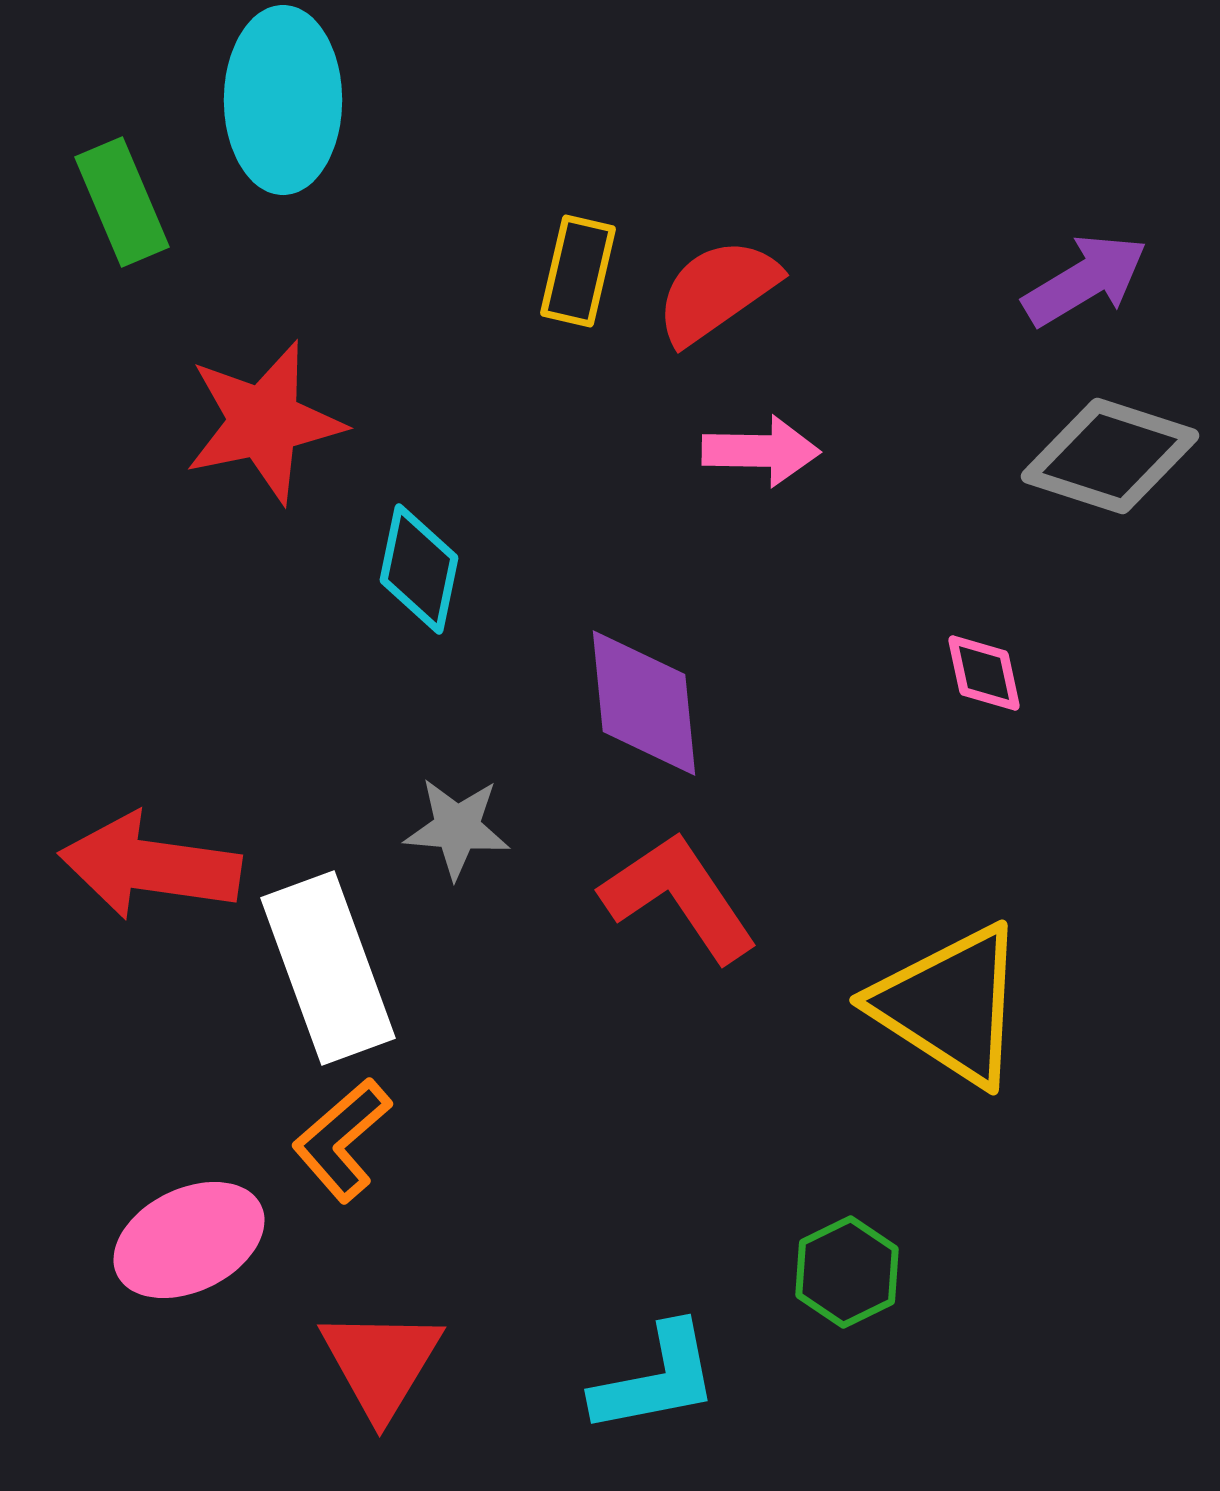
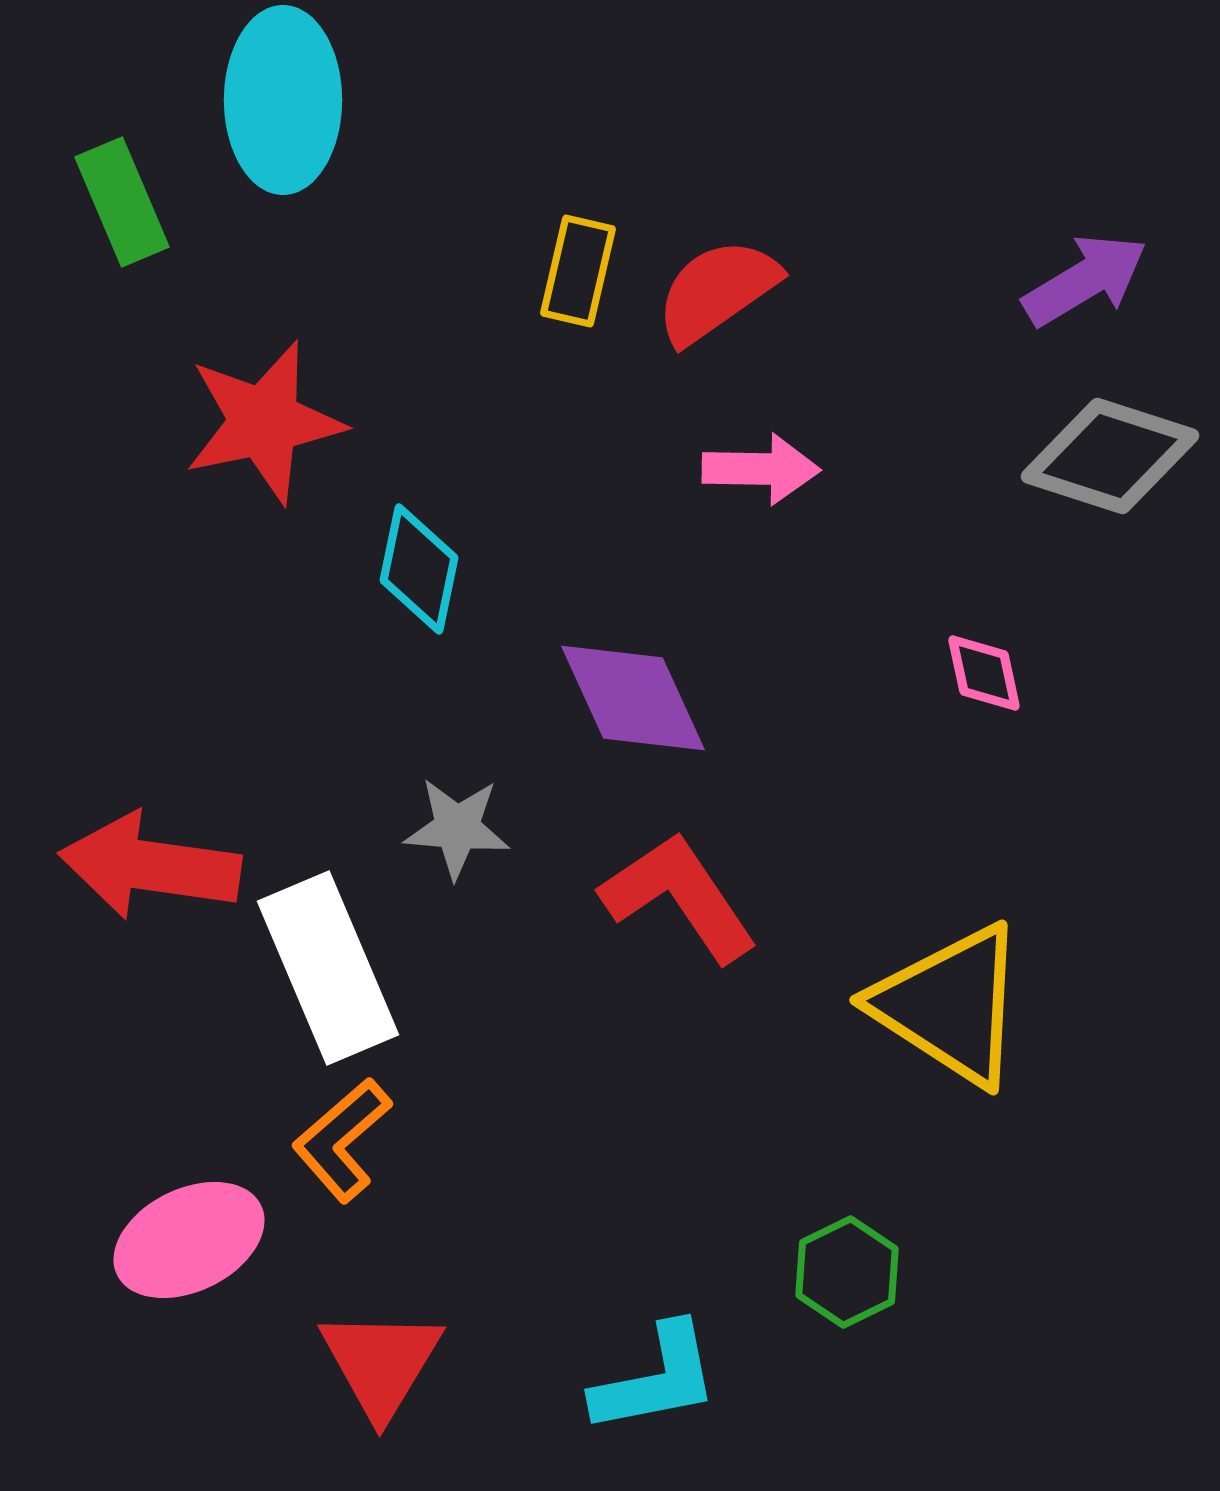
pink arrow: moved 18 px down
purple diamond: moved 11 px left, 5 px up; rotated 19 degrees counterclockwise
white rectangle: rotated 3 degrees counterclockwise
